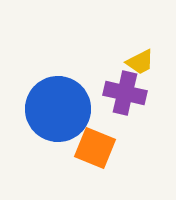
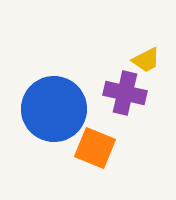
yellow trapezoid: moved 6 px right, 2 px up
blue circle: moved 4 px left
